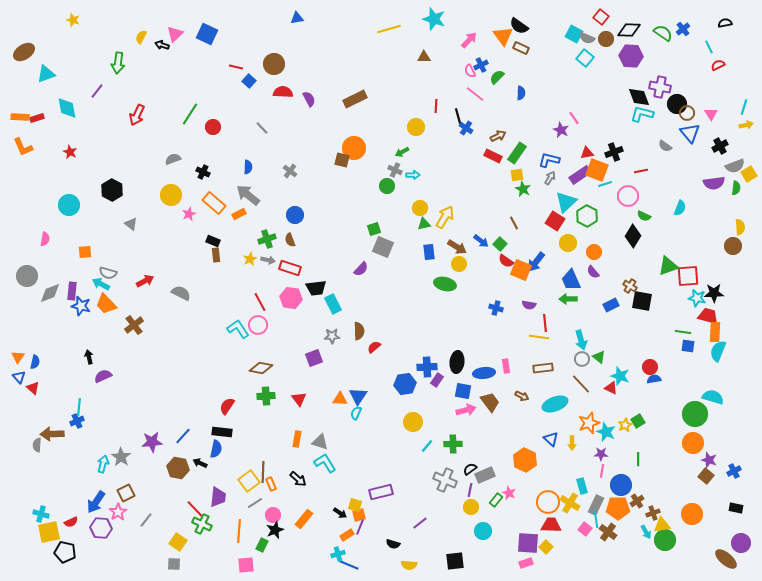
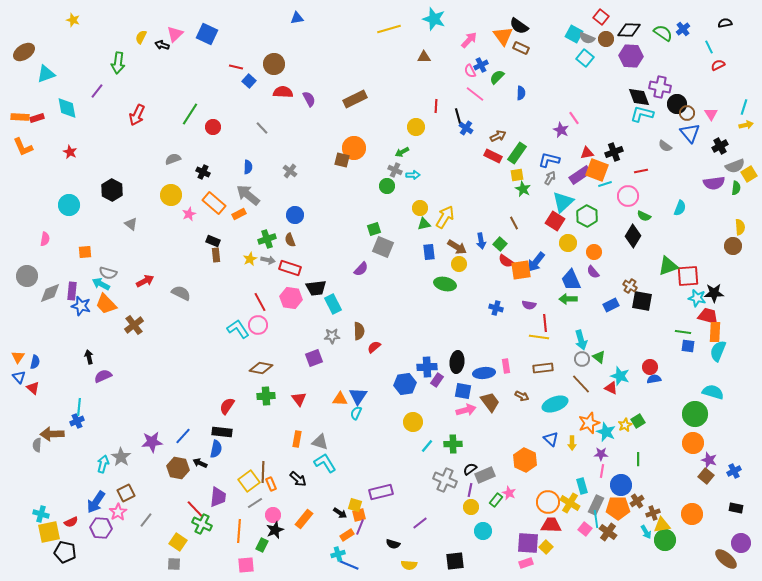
cyan triangle at (566, 202): moved 3 px left
blue arrow at (481, 241): rotated 42 degrees clockwise
orange square at (521, 270): rotated 30 degrees counterclockwise
cyan semicircle at (713, 397): moved 5 px up
